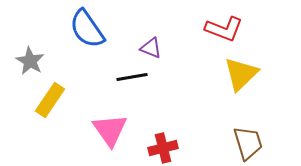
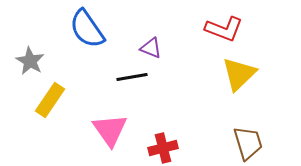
yellow triangle: moved 2 px left
